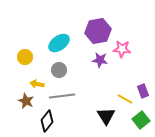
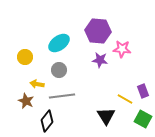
purple hexagon: rotated 15 degrees clockwise
green square: moved 2 px right, 1 px up; rotated 24 degrees counterclockwise
